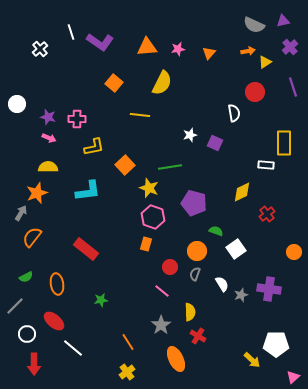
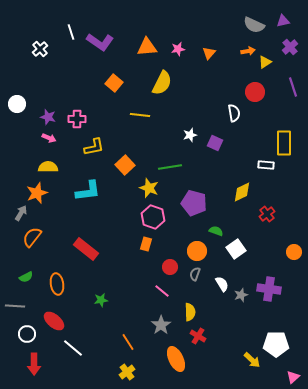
gray line at (15, 306): rotated 48 degrees clockwise
